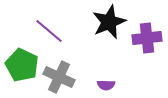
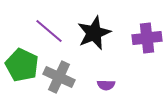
black star: moved 15 px left, 11 px down
